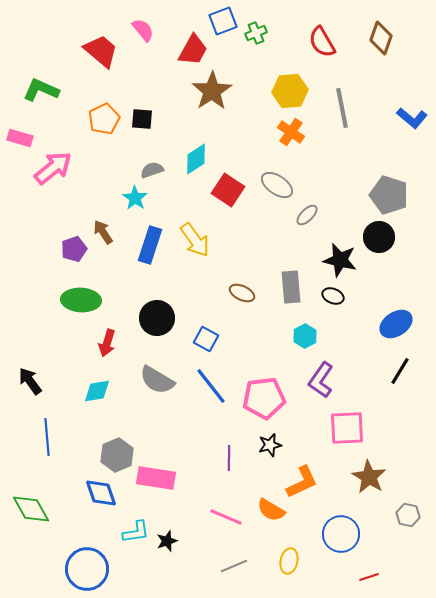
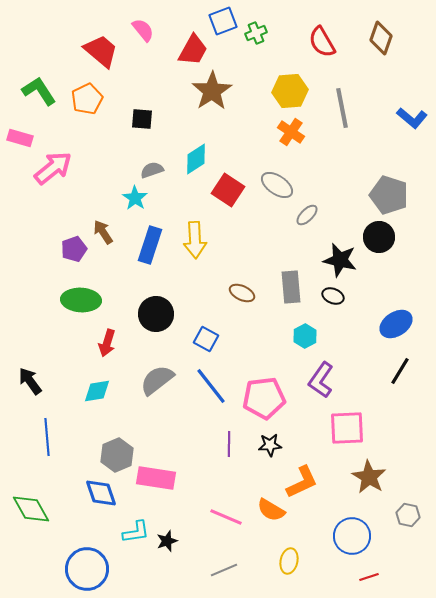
green L-shape at (41, 90): moved 2 px left, 1 px down; rotated 33 degrees clockwise
orange pentagon at (104, 119): moved 17 px left, 20 px up
yellow arrow at (195, 240): rotated 33 degrees clockwise
black circle at (157, 318): moved 1 px left, 4 px up
gray semicircle at (157, 380): rotated 111 degrees clockwise
black star at (270, 445): rotated 10 degrees clockwise
purple line at (229, 458): moved 14 px up
blue circle at (341, 534): moved 11 px right, 2 px down
gray line at (234, 566): moved 10 px left, 4 px down
